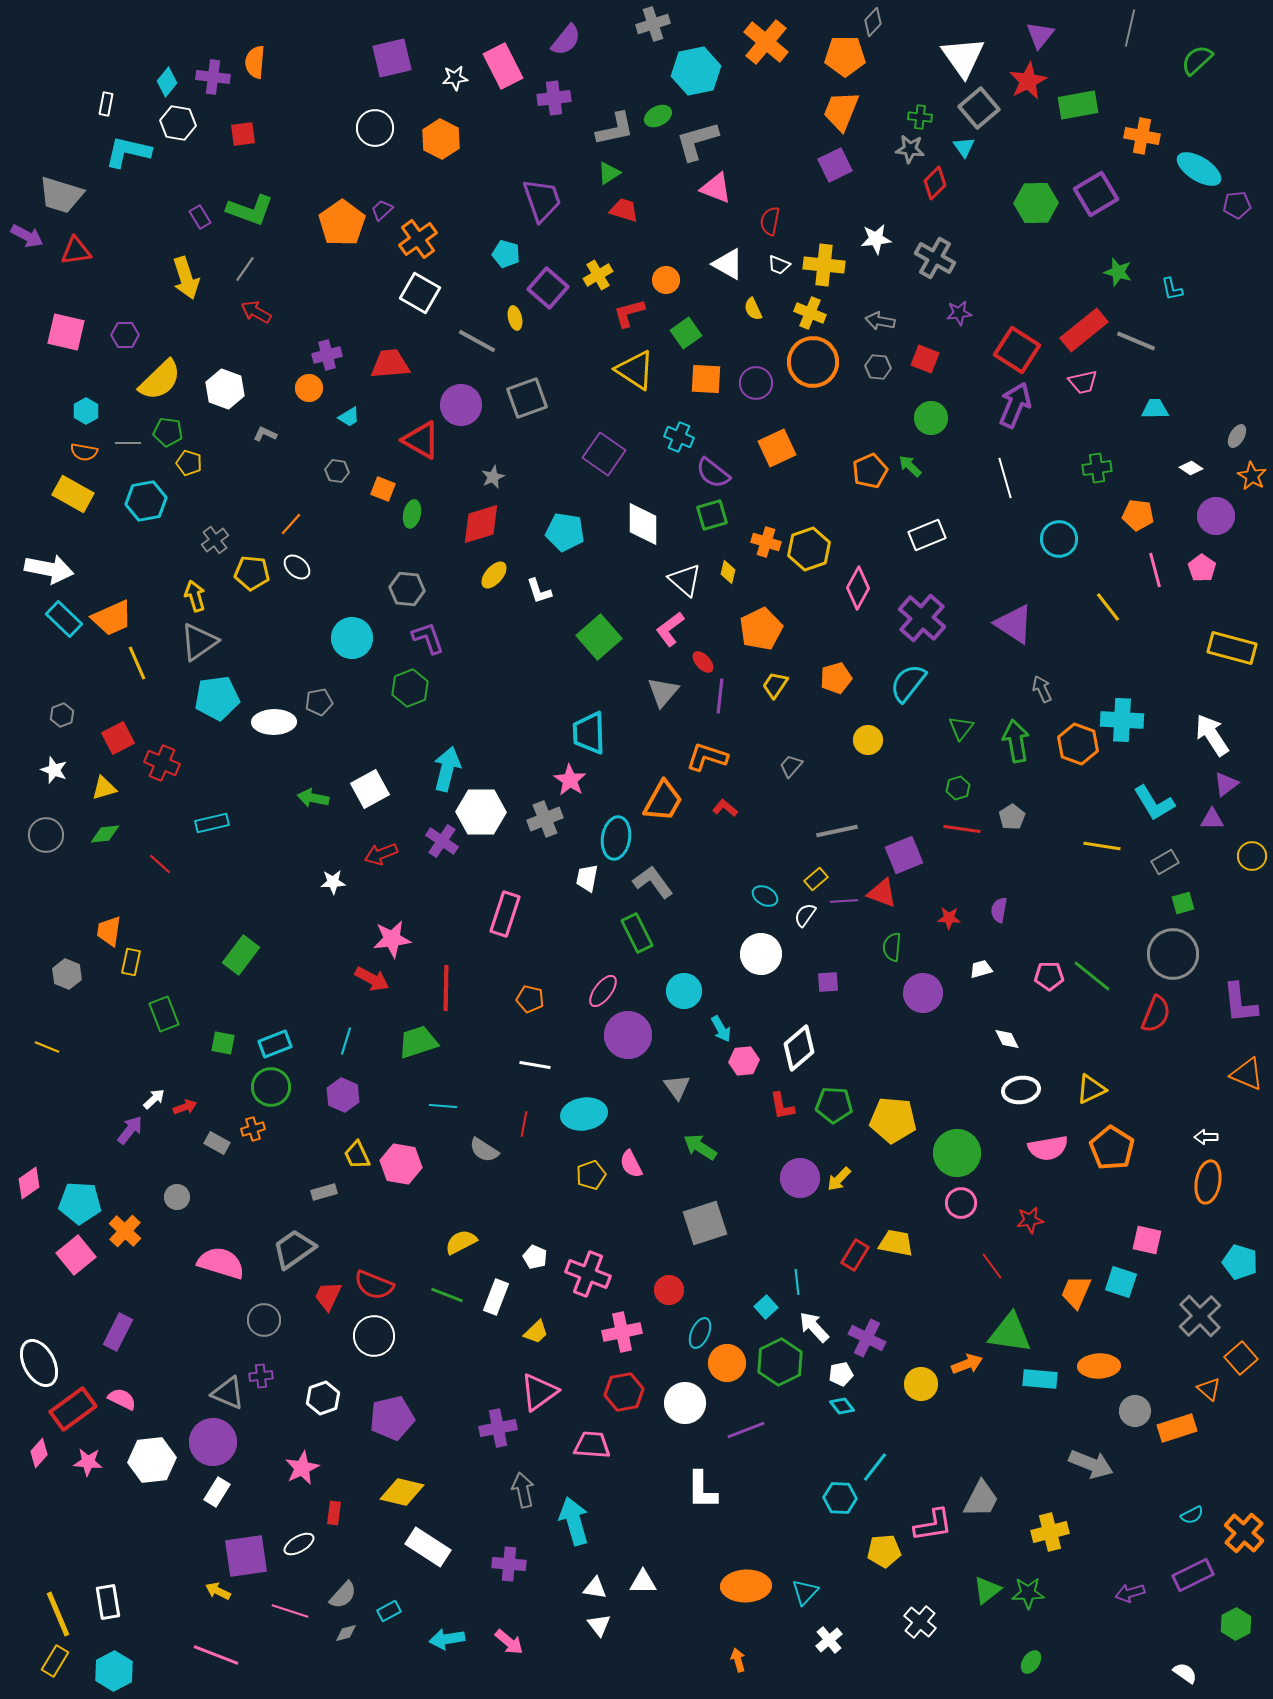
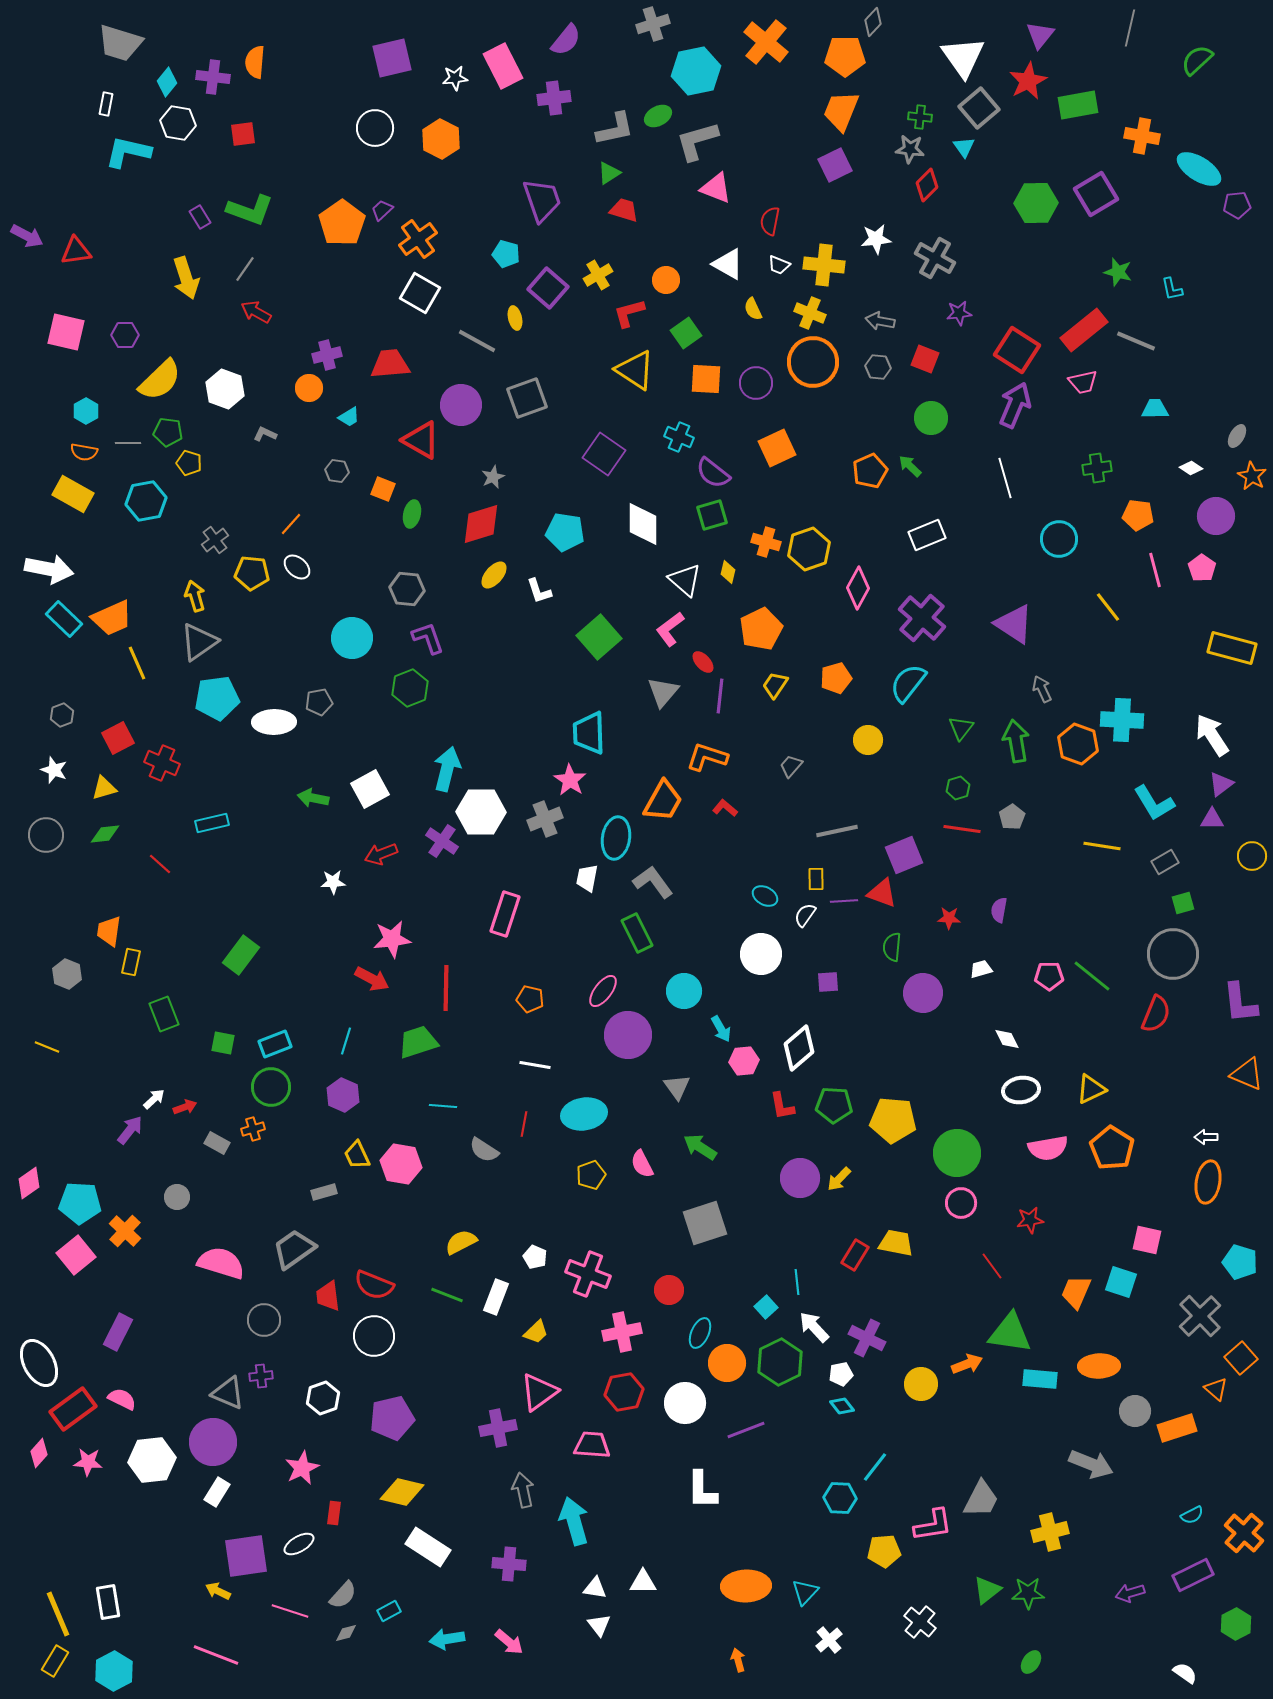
red diamond at (935, 183): moved 8 px left, 2 px down
gray trapezoid at (61, 195): moved 59 px right, 152 px up
purple triangle at (1226, 784): moved 5 px left
yellow rectangle at (816, 879): rotated 50 degrees counterclockwise
pink semicircle at (631, 1164): moved 11 px right
red trapezoid at (328, 1296): rotated 32 degrees counterclockwise
orange triangle at (1209, 1389): moved 7 px right
